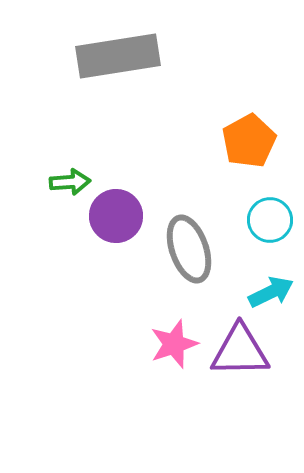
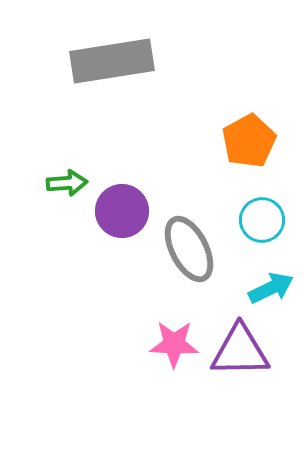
gray rectangle: moved 6 px left, 5 px down
green arrow: moved 3 px left, 1 px down
purple circle: moved 6 px right, 5 px up
cyan circle: moved 8 px left
gray ellipse: rotated 8 degrees counterclockwise
cyan arrow: moved 4 px up
pink star: rotated 21 degrees clockwise
